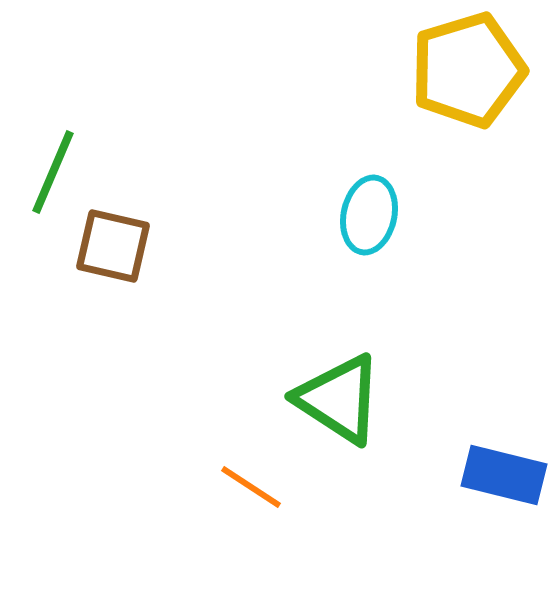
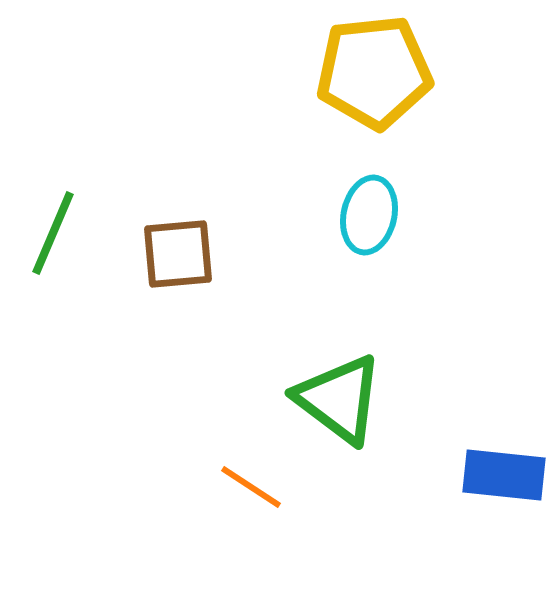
yellow pentagon: moved 94 px left, 2 px down; rotated 11 degrees clockwise
green line: moved 61 px down
brown square: moved 65 px right, 8 px down; rotated 18 degrees counterclockwise
green triangle: rotated 4 degrees clockwise
blue rectangle: rotated 8 degrees counterclockwise
